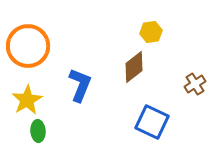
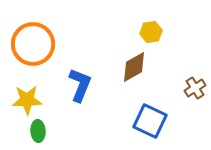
orange circle: moved 5 px right, 2 px up
brown diamond: rotated 8 degrees clockwise
brown cross: moved 4 px down
yellow star: rotated 28 degrees clockwise
blue square: moved 2 px left, 1 px up
